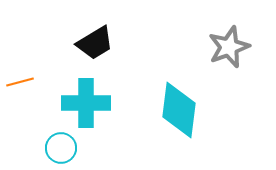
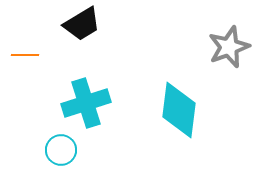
black trapezoid: moved 13 px left, 19 px up
orange line: moved 5 px right, 27 px up; rotated 16 degrees clockwise
cyan cross: rotated 18 degrees counterclockwise
cyan circle: moved 2 px down
